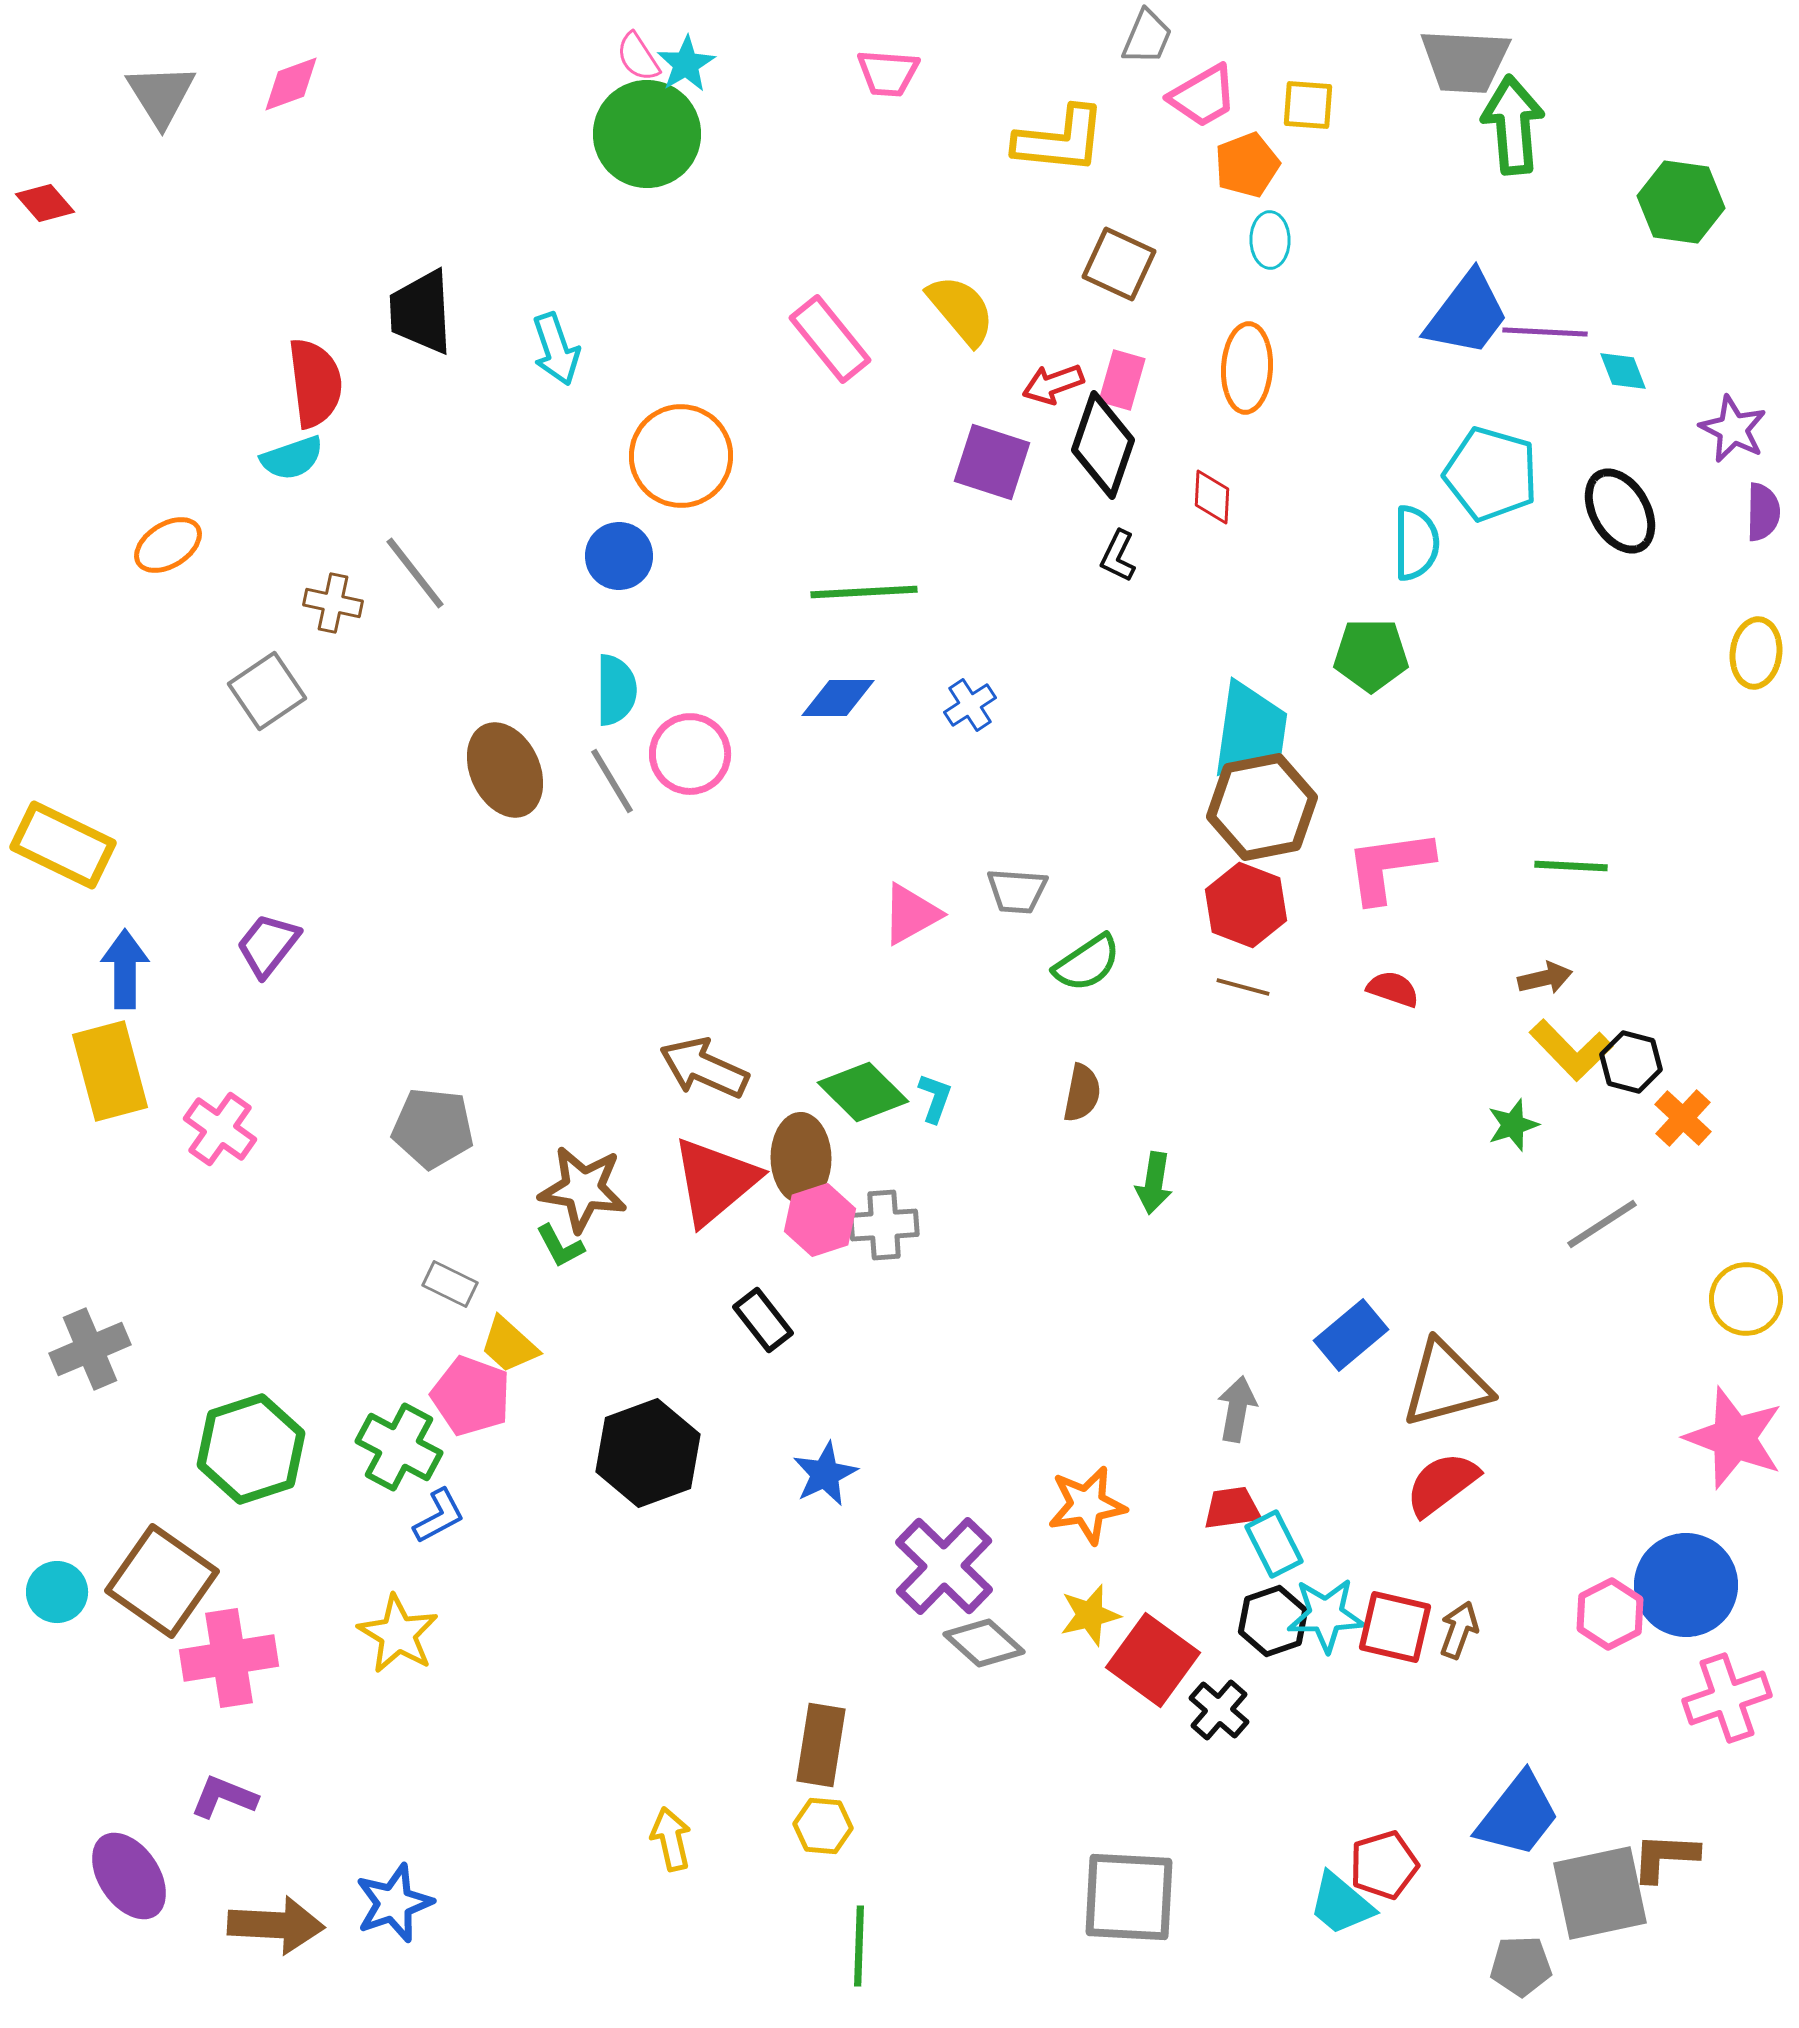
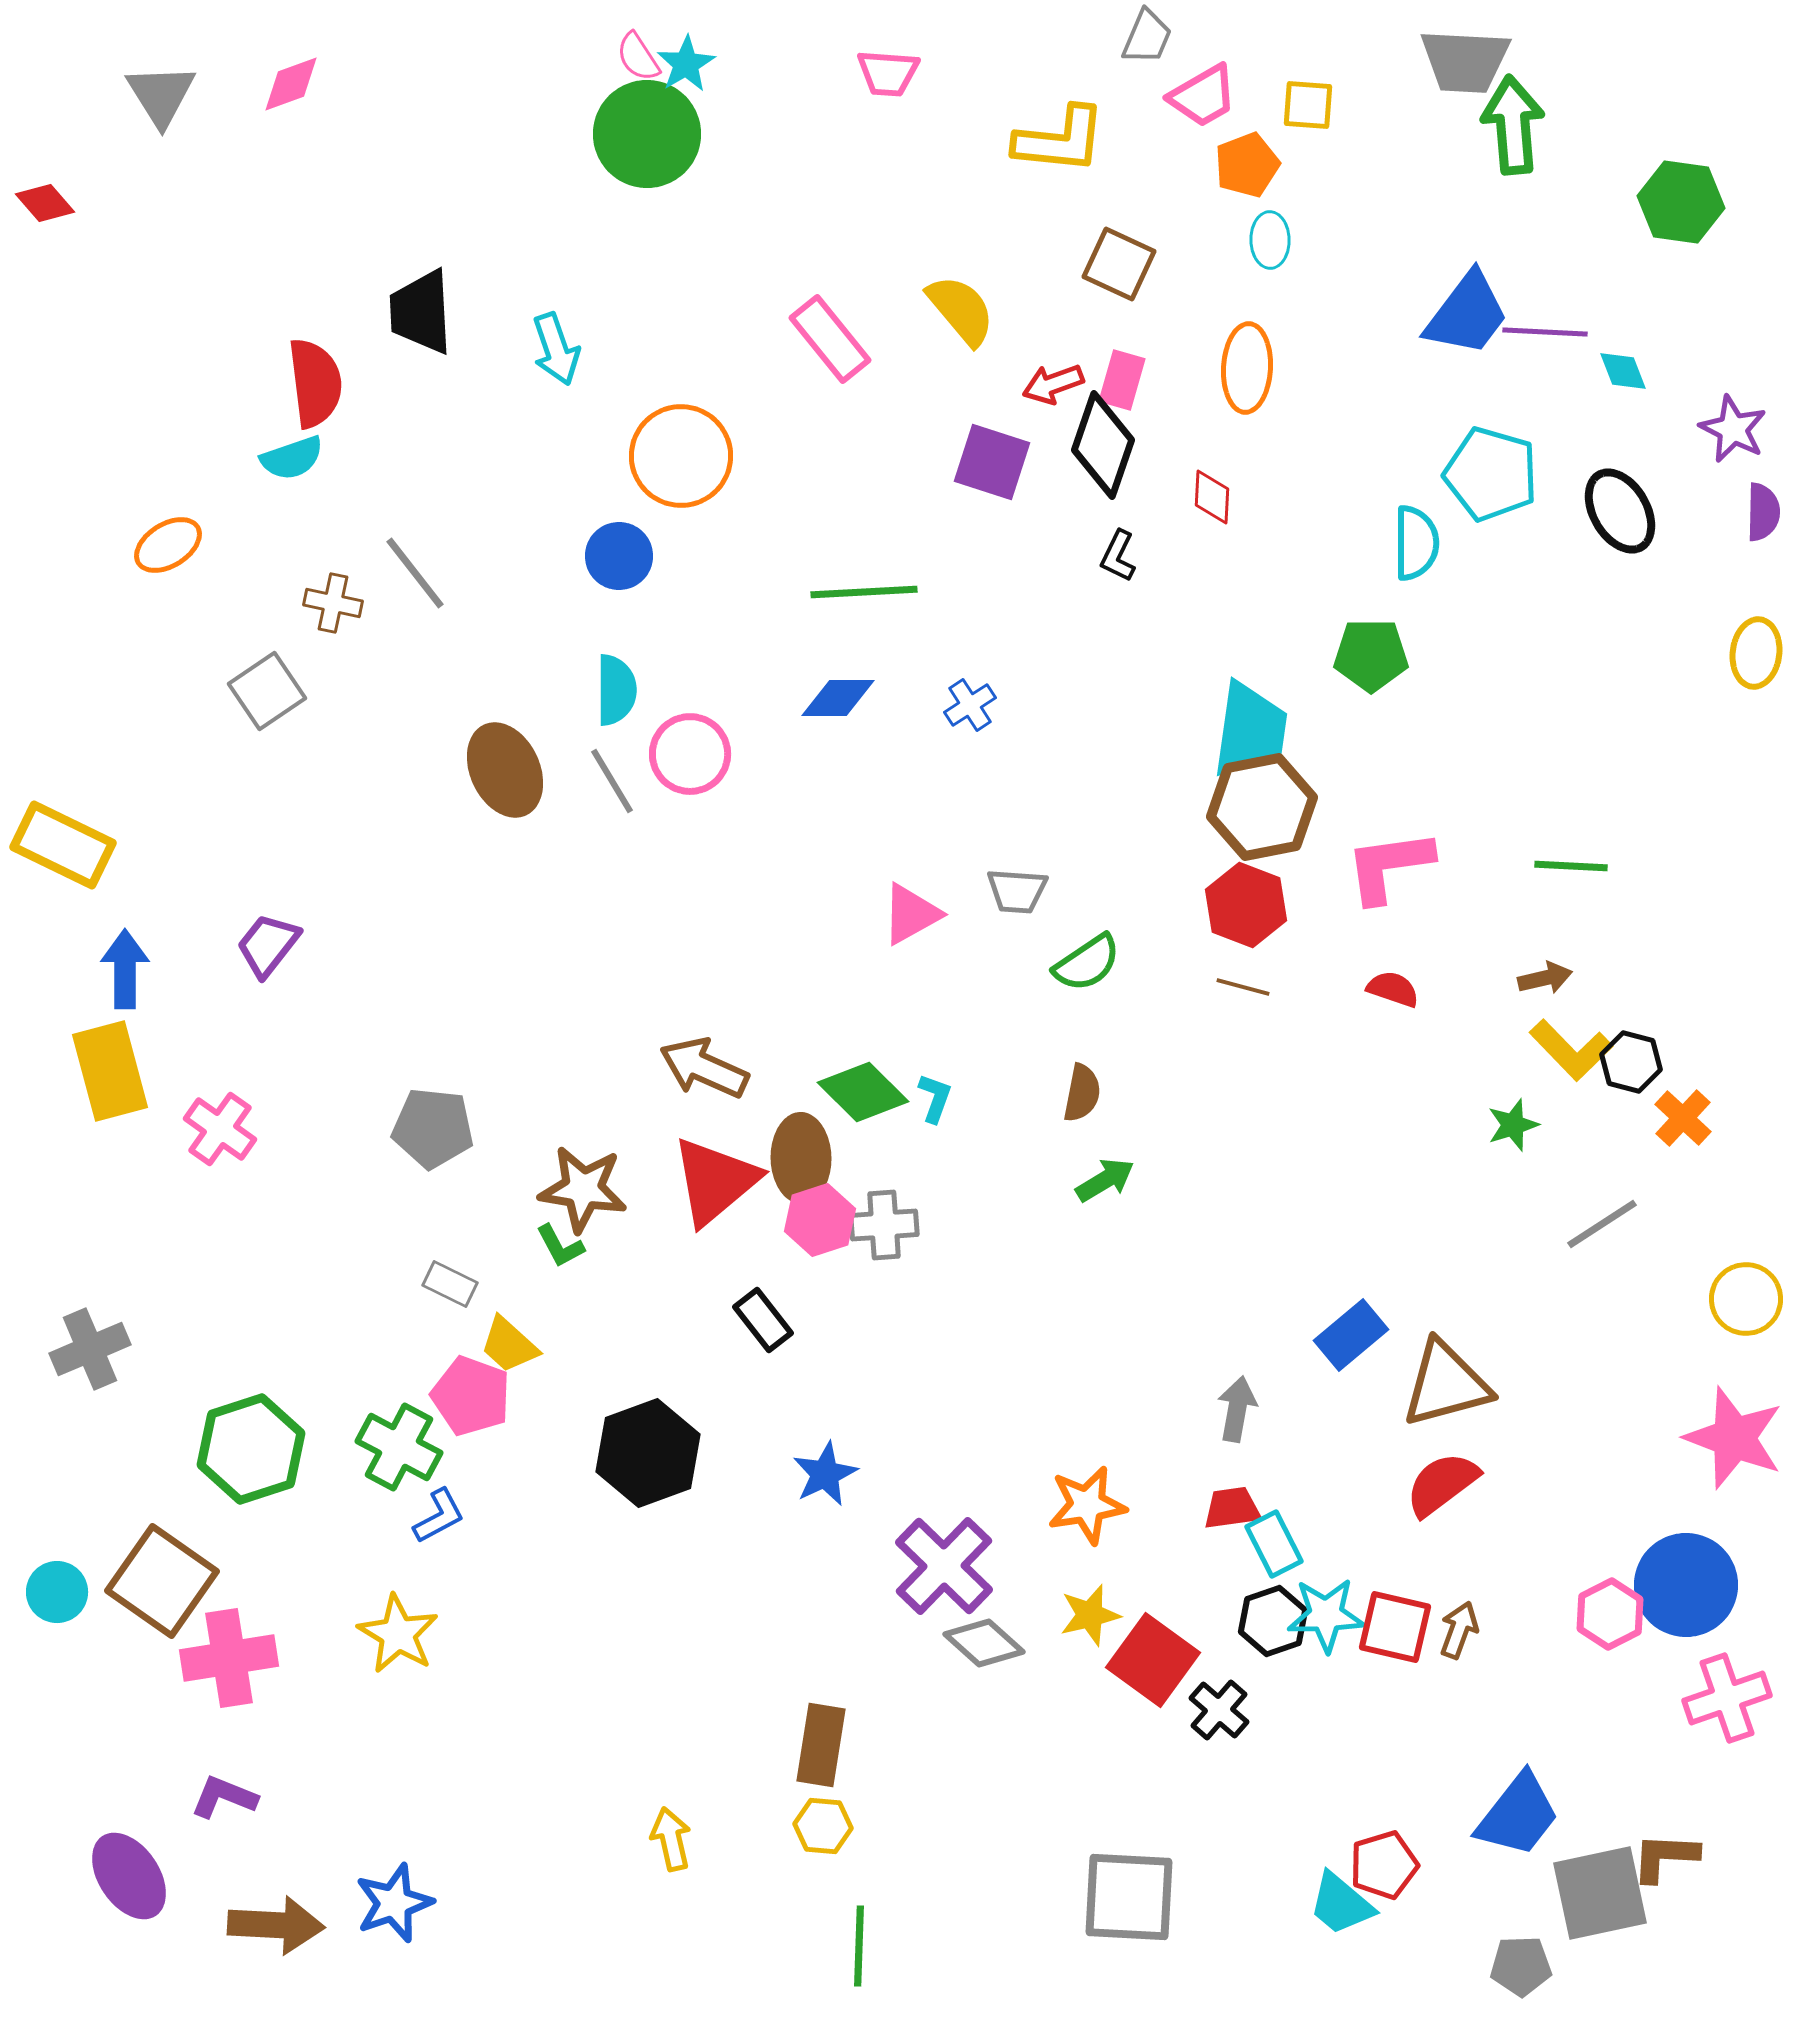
green arrow at (1154, 1183): moved 49 px left, 3 px up; rotated 130 degrees counterclockwise
